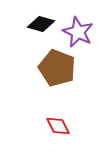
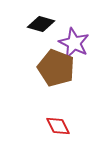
purple star: moved 4 px left, 11 px down
brown pentagon: moved 1 px left
